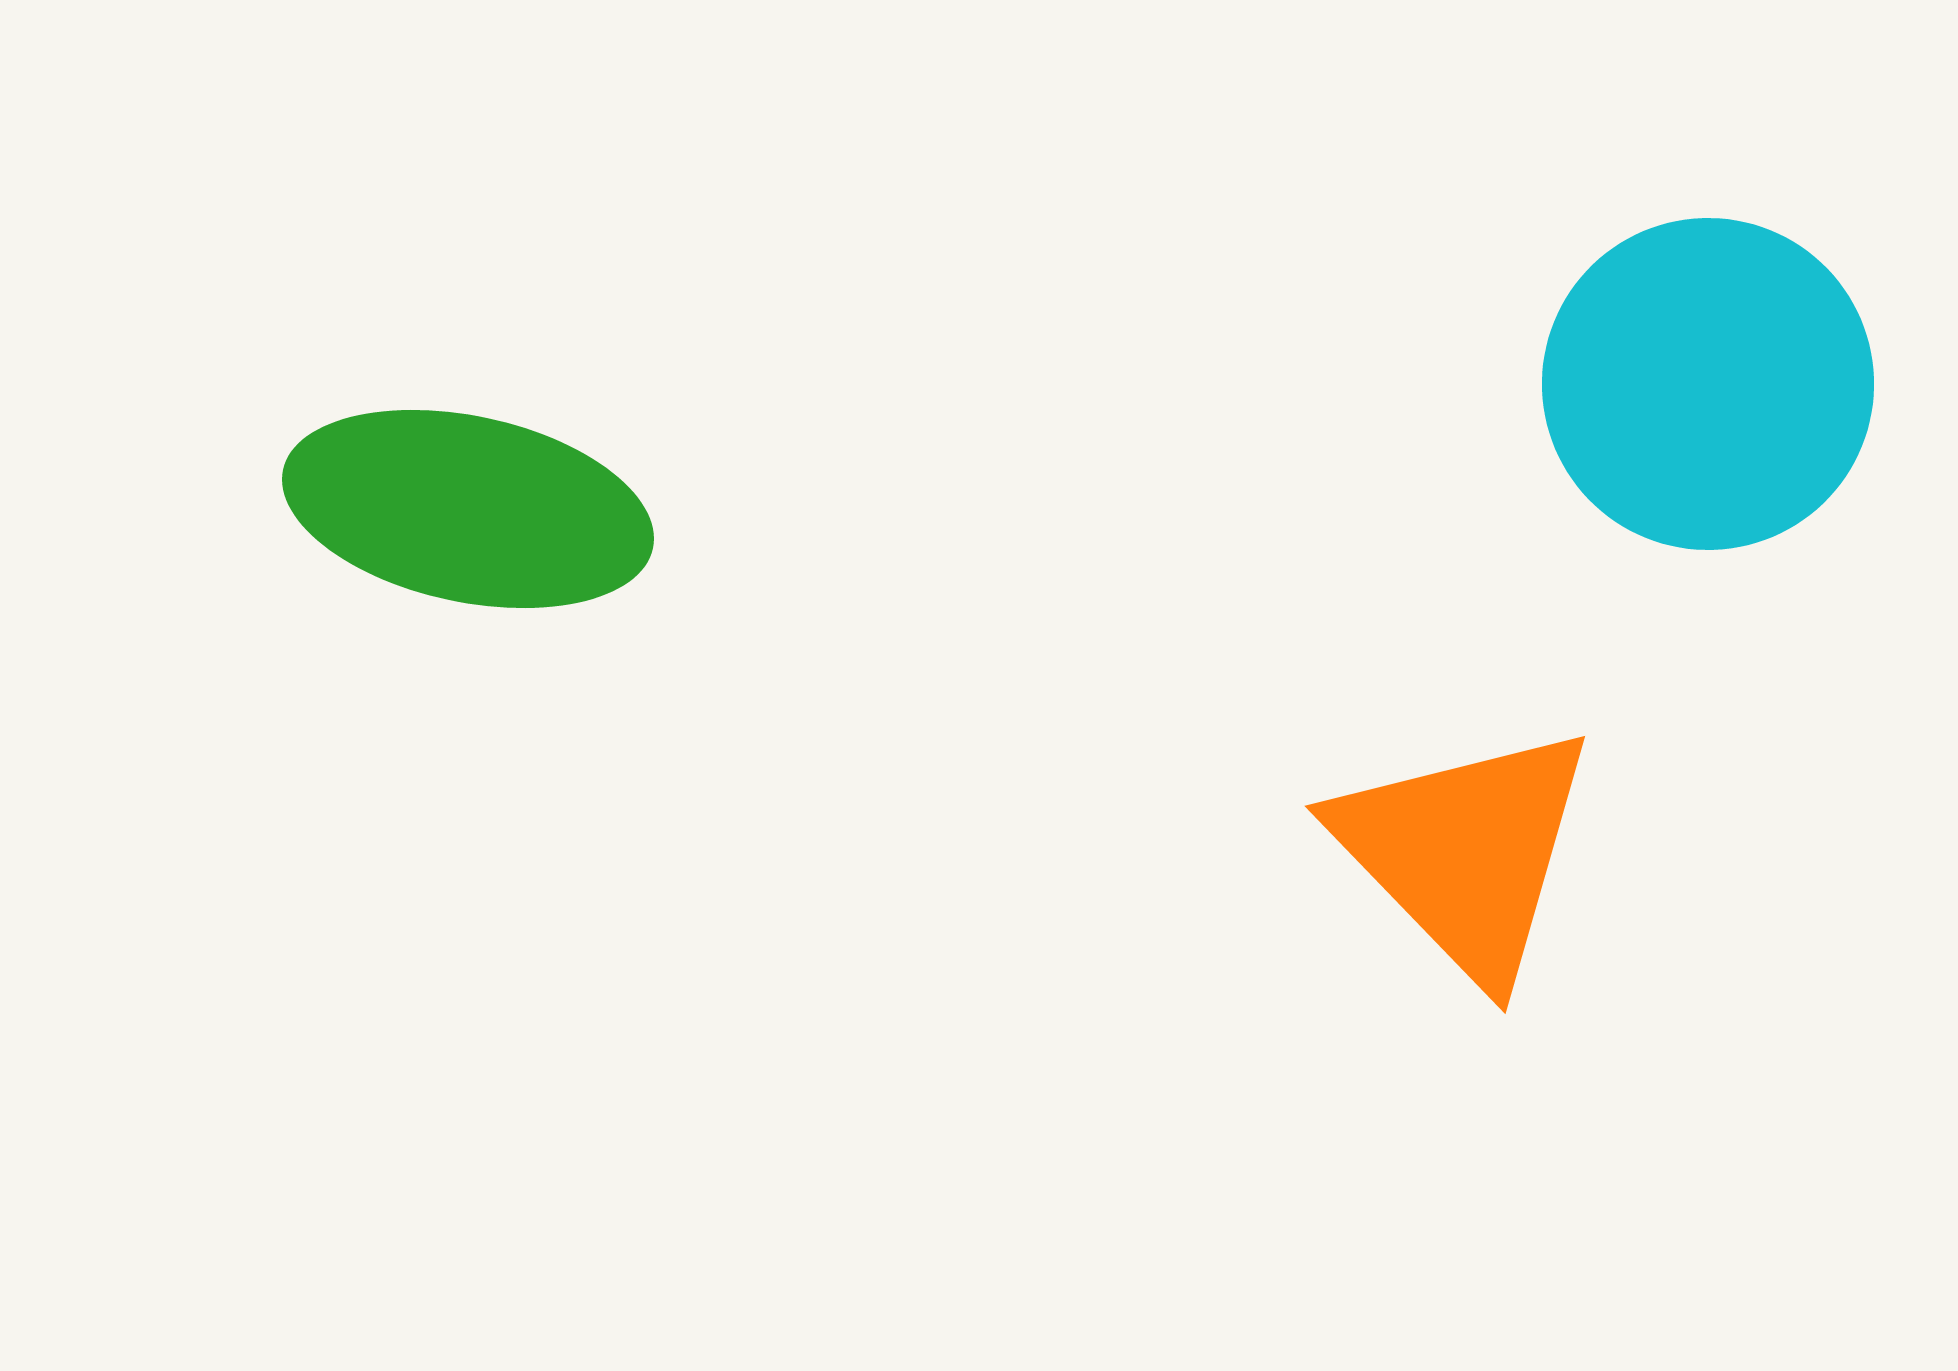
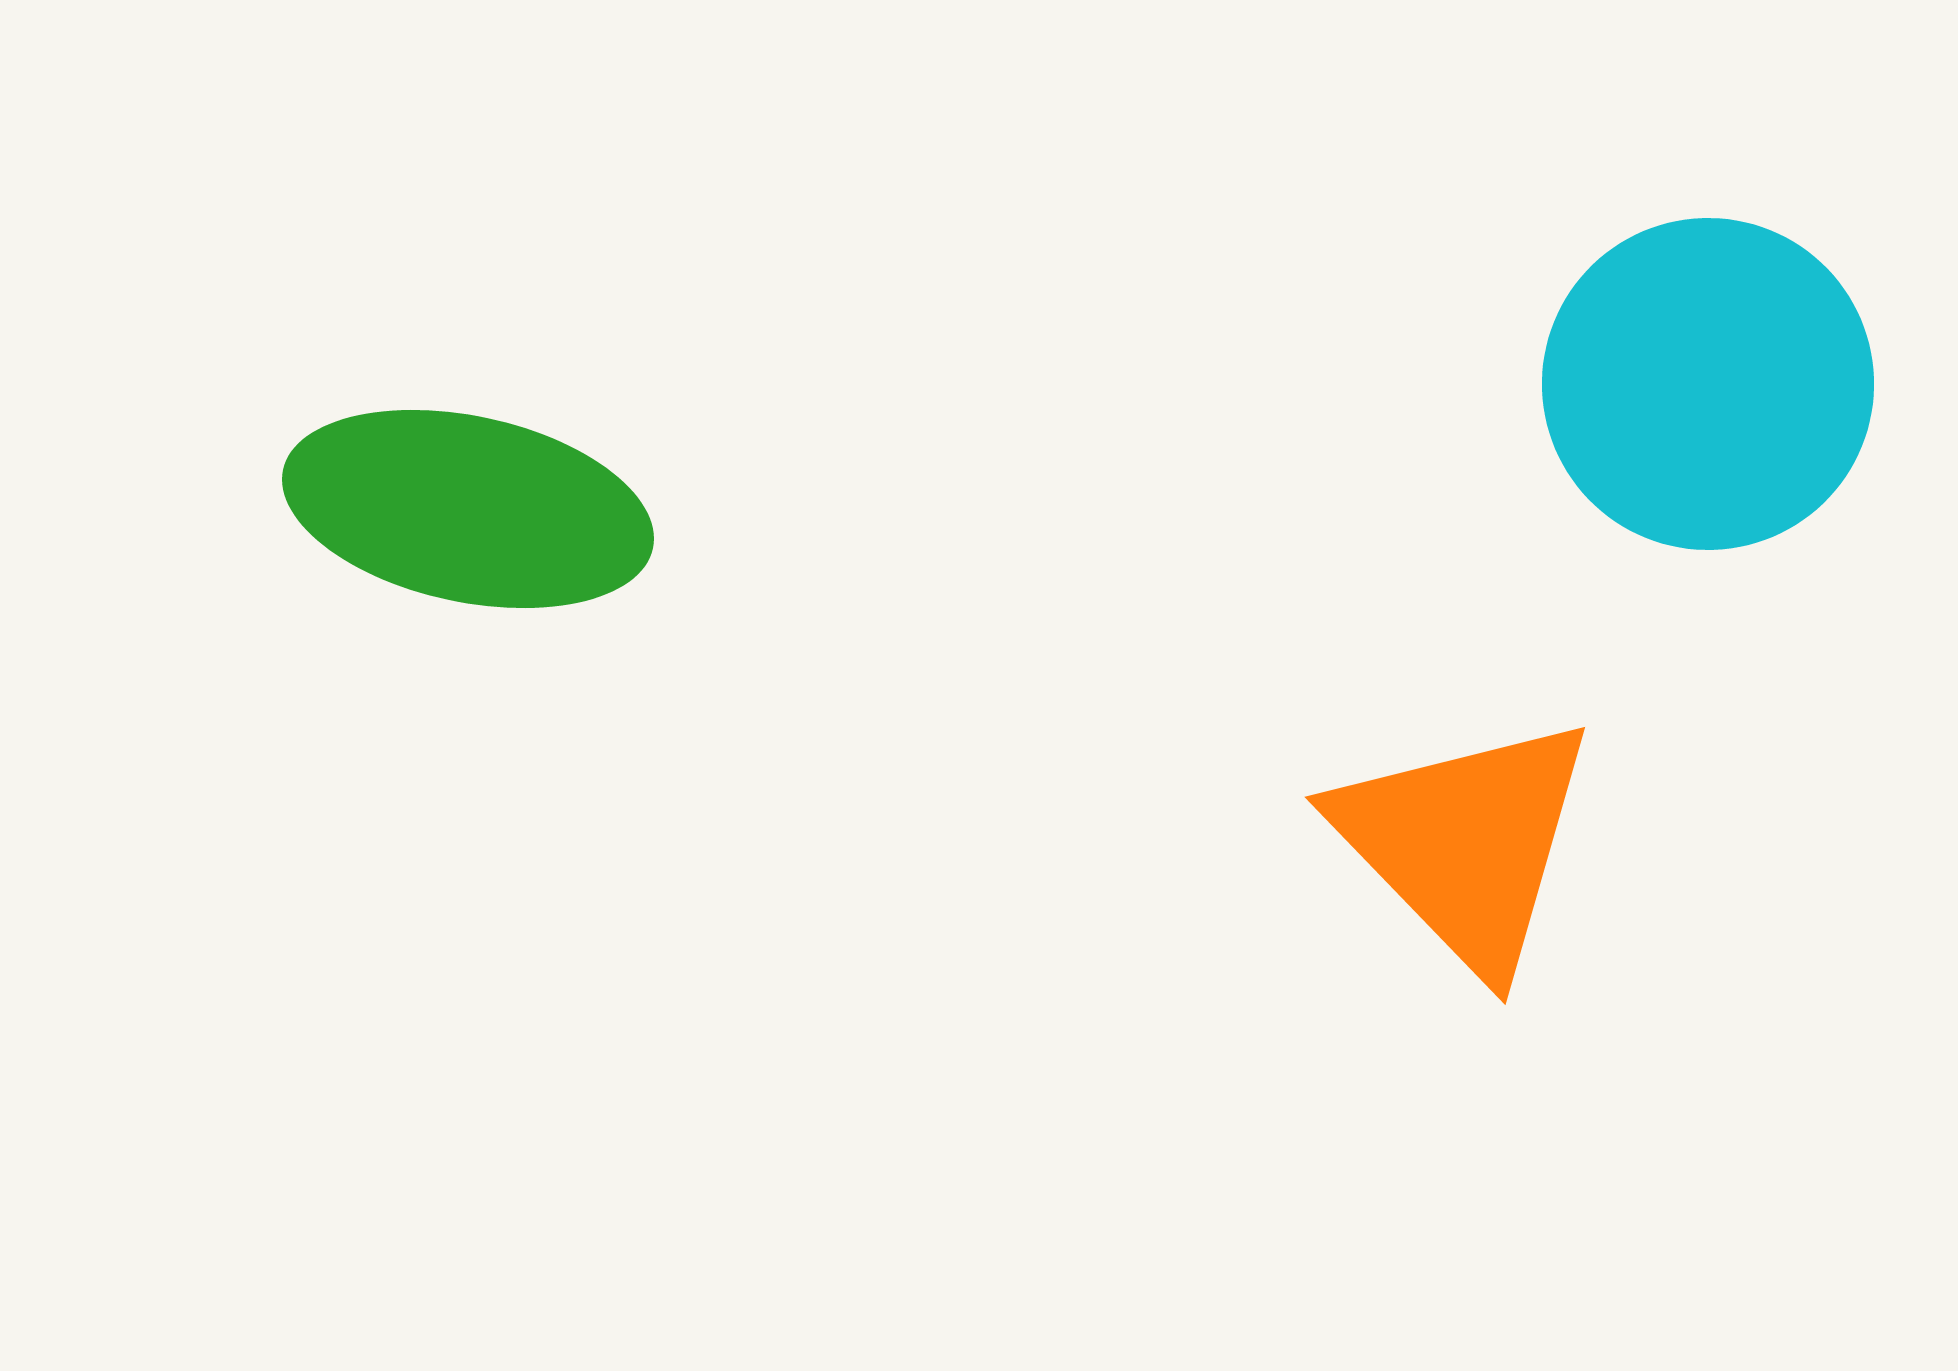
orange triangle: moved 9 px up
